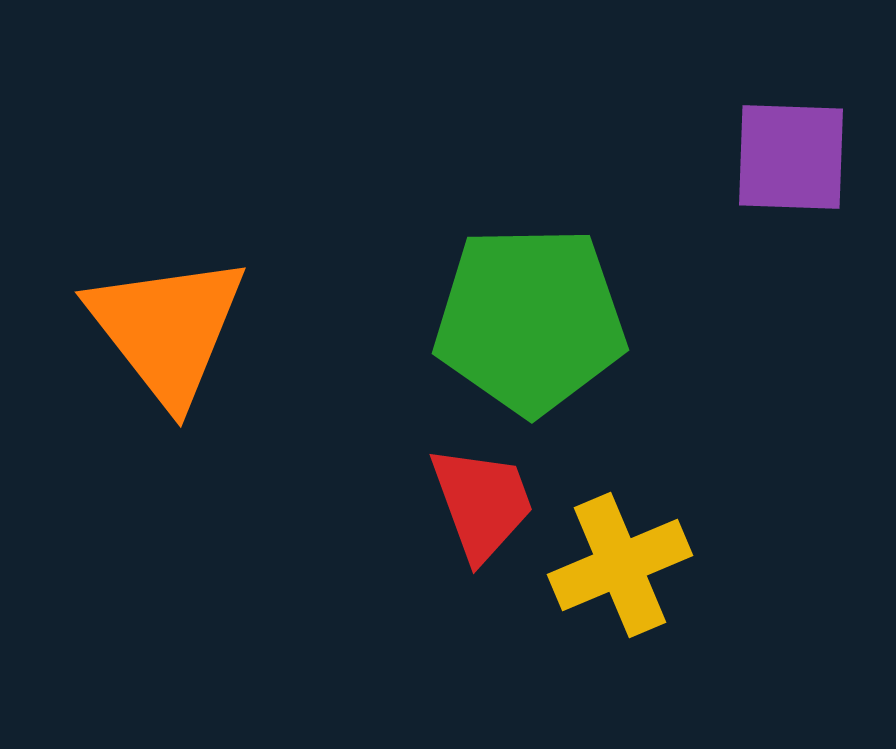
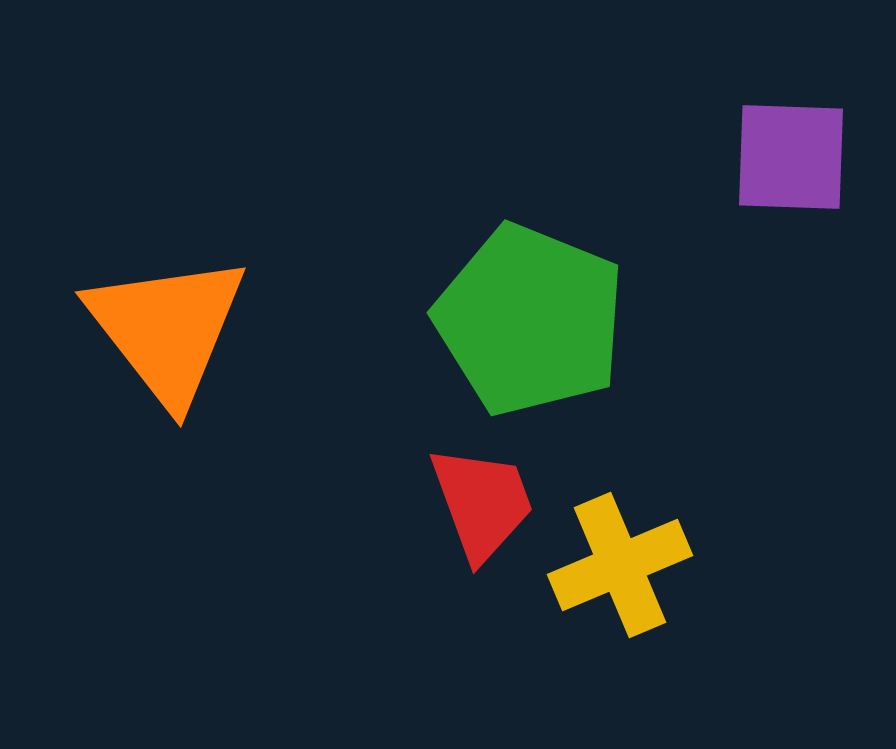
green pentagon: rotated 23 degrees clockwise
